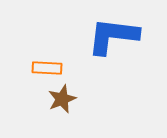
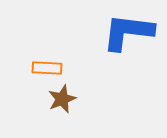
blue L-shape: moved 15 px right, 4 px up
